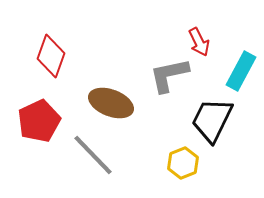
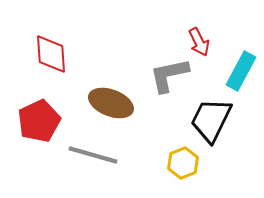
red diamond: moved 2 px up; rotated 24 degrees counterclockwise
black trapezoid: moved 1 px left
gray line: rotated 30 degrees counterclockwise
